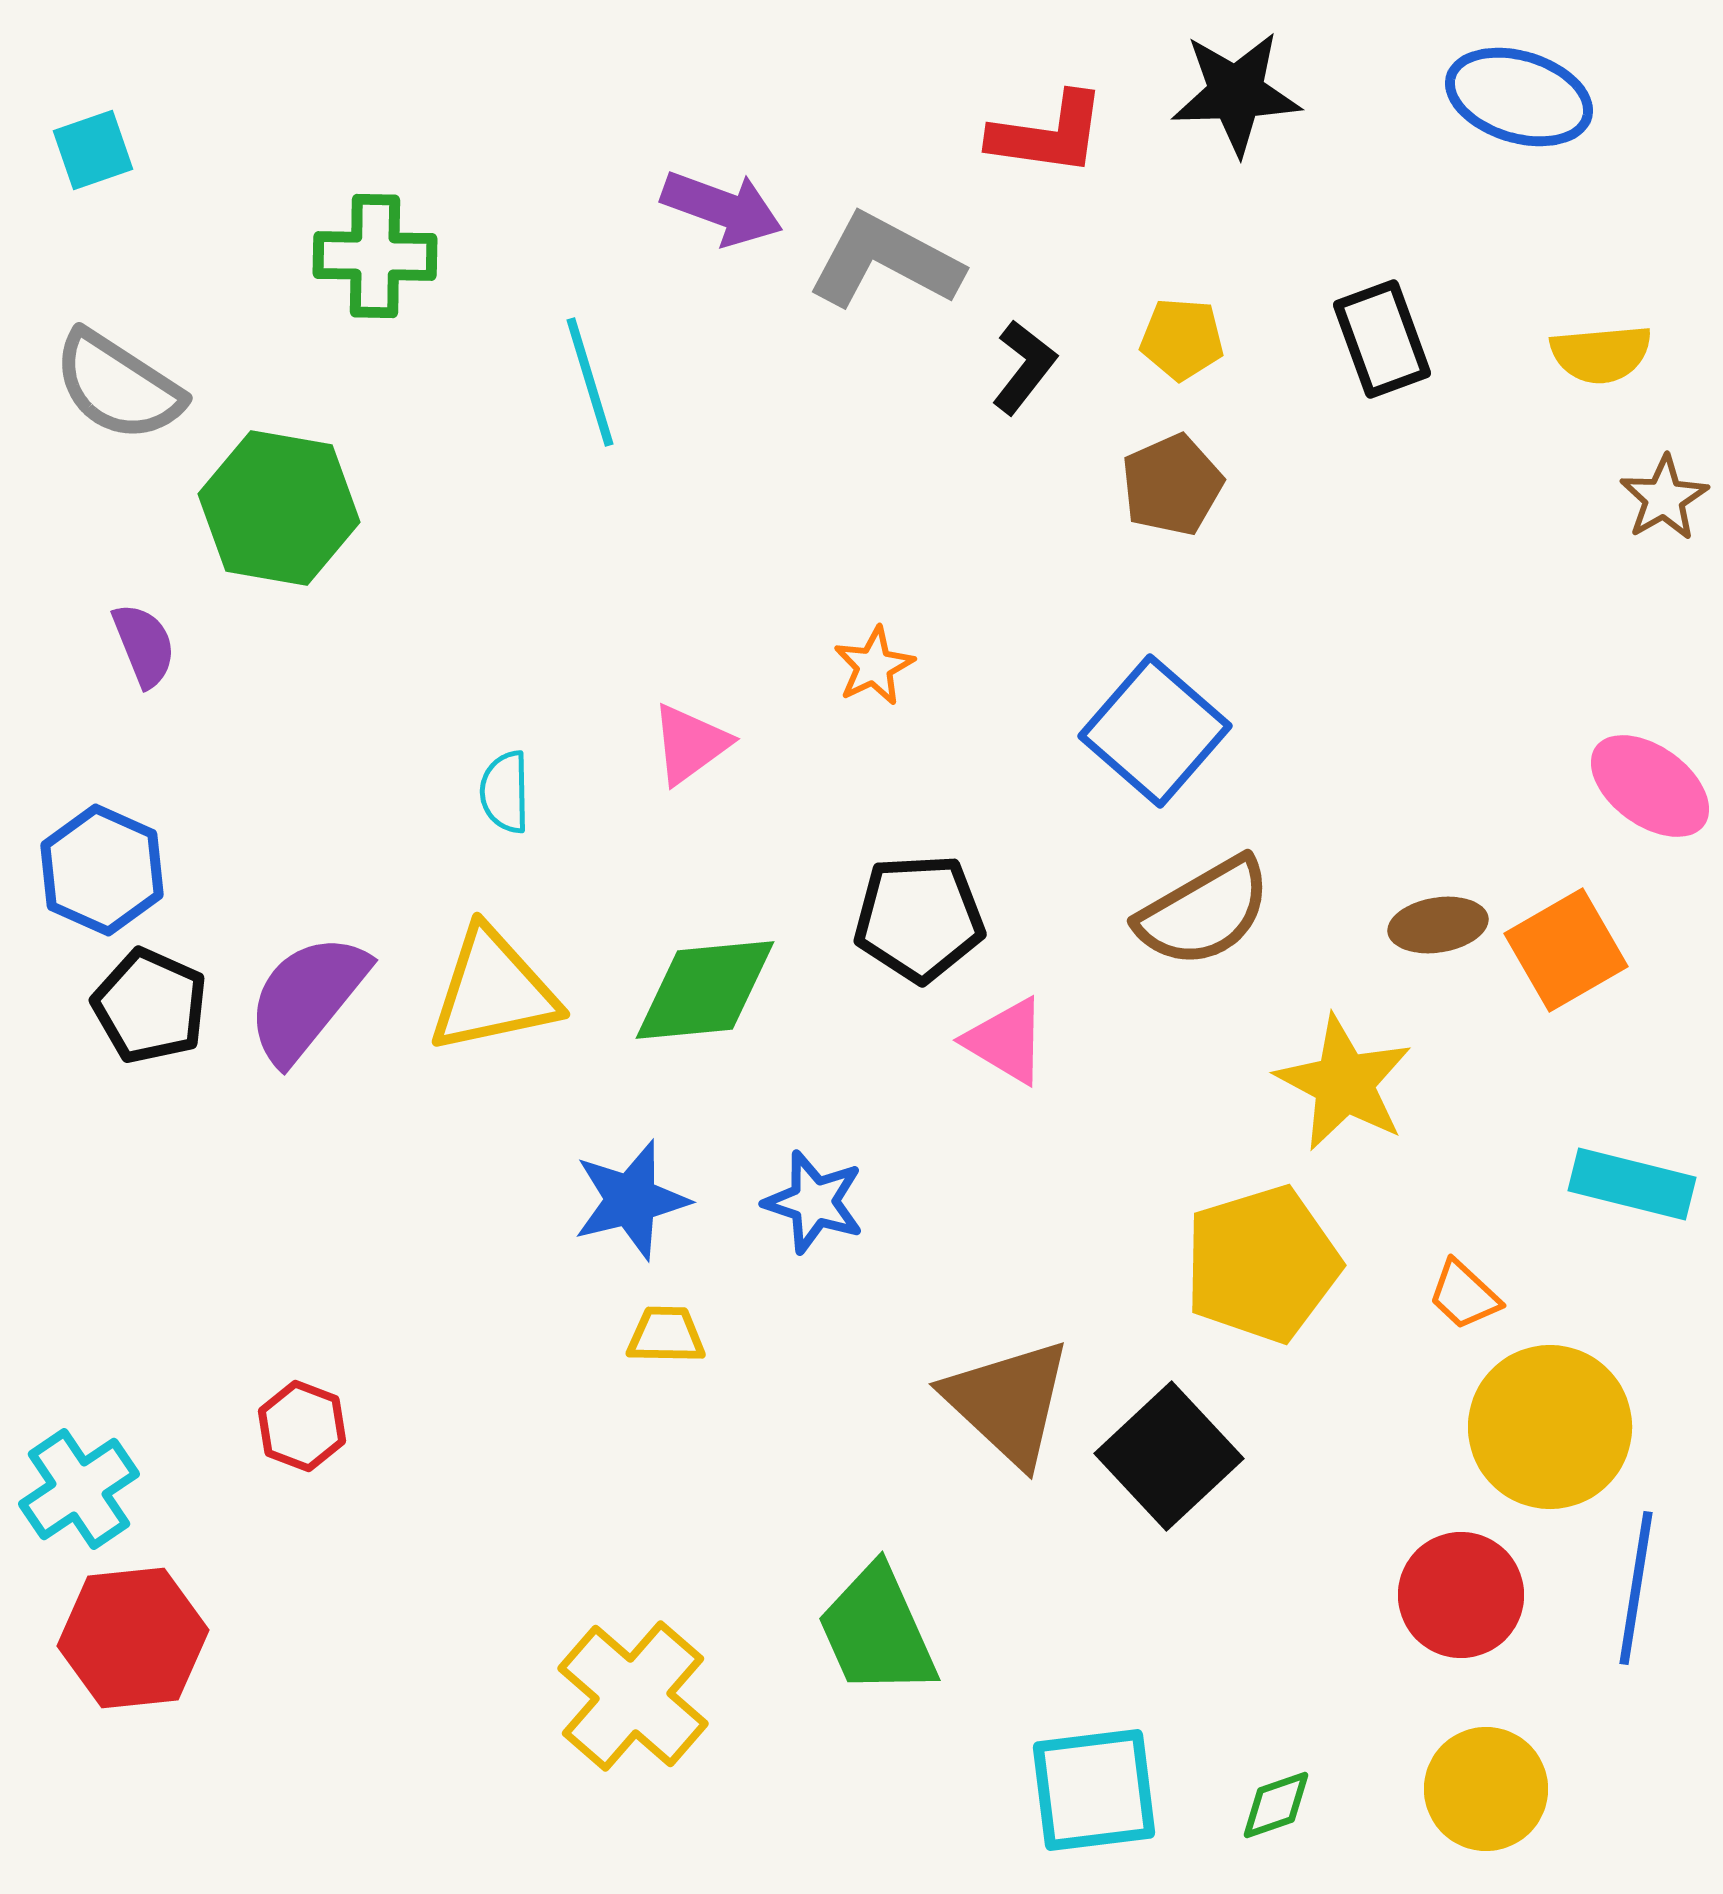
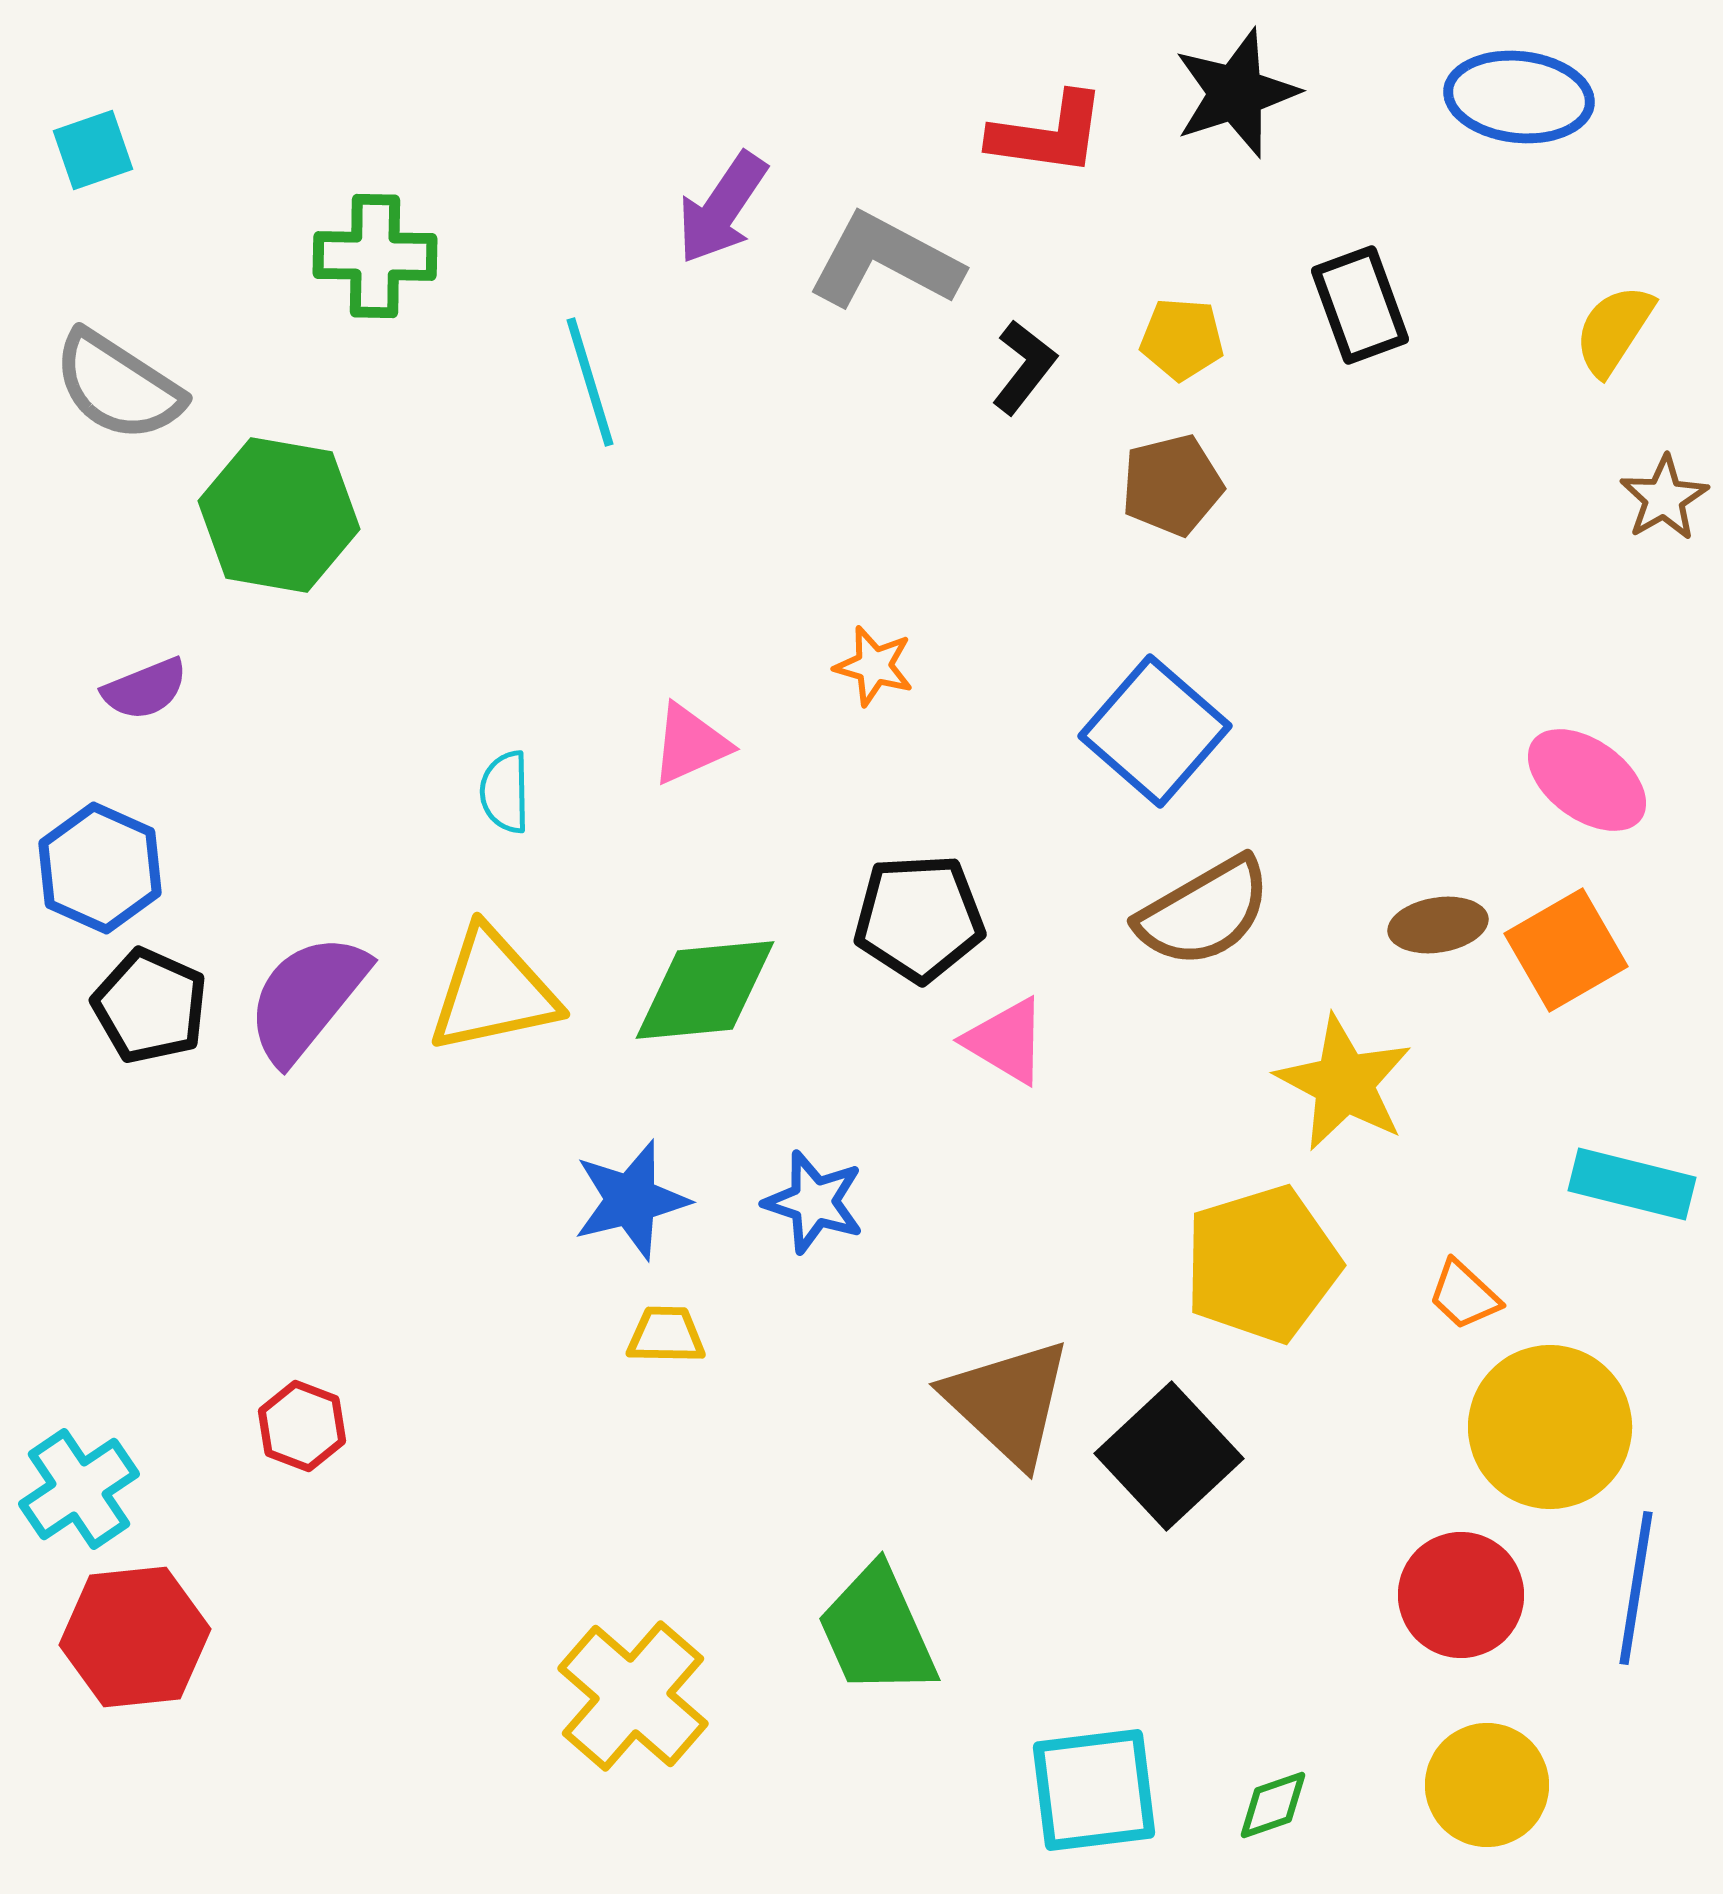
black star at (1236, 93): rotated 16 degrees counterclockwise
blue ellipse at (1519, 97): rotated 11 degrees counterclockwise
purple arrow at (722, 208): rotated 104 degrees clockwise
black rectangle at (1382, 339): moved 22 px left, 34 px up
yellow semicircle at (1601, 354): moved 13 px right, 24 px up; rotated 128 degrees clockwise
brown pentagon at (1172, 485): rotated 10 degrees clockwise
green hexagon at (279, 508): moved 7 px down
purple semicircle at (144, 645): moved 1 px right, 44 px down; rotated 90 degrees clockwise
orange star at (874, 666): rotated 30 degrees counterclockwise
pink triangle at (690, 744): rotated 12 degrees clockwise
pink ellipse at (1650, 786): moved 63 px left, 6 px up
blue hexagon at (102, 870): moved 2 px left, 2 px up
red hexagon at (133, 1638): moved 2 px right, 1 px up
yellow circle at (1486, 1789): moved 1 px right, 4 px up
green diamond at (1276, 1805): moved 3 px left
